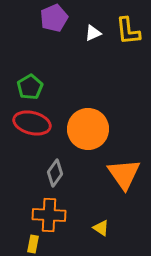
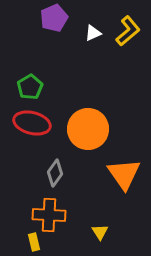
yellow L-shape: rotated 124 degrees counterclockwise
yellow triangle: moved 1 px left, 4 px down; rotated 24 degrees clockwise
yellow rectangle: moved 1 px right, 2 px up; rotated 24 degrees counterclockwise
